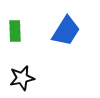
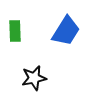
black star: moved 12 px right
